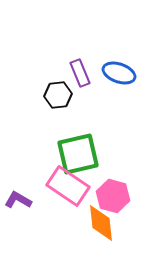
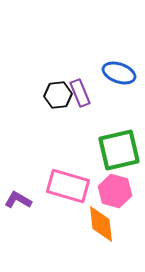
purple rectangle: moved 20 px down
green square: moved 41 px right, 4 px up
pink rectangle: rotated 18 degrees counterclockwise
pink hexagon: moved 2 px right, 5 px up
orange diamond: moved 1 px down
